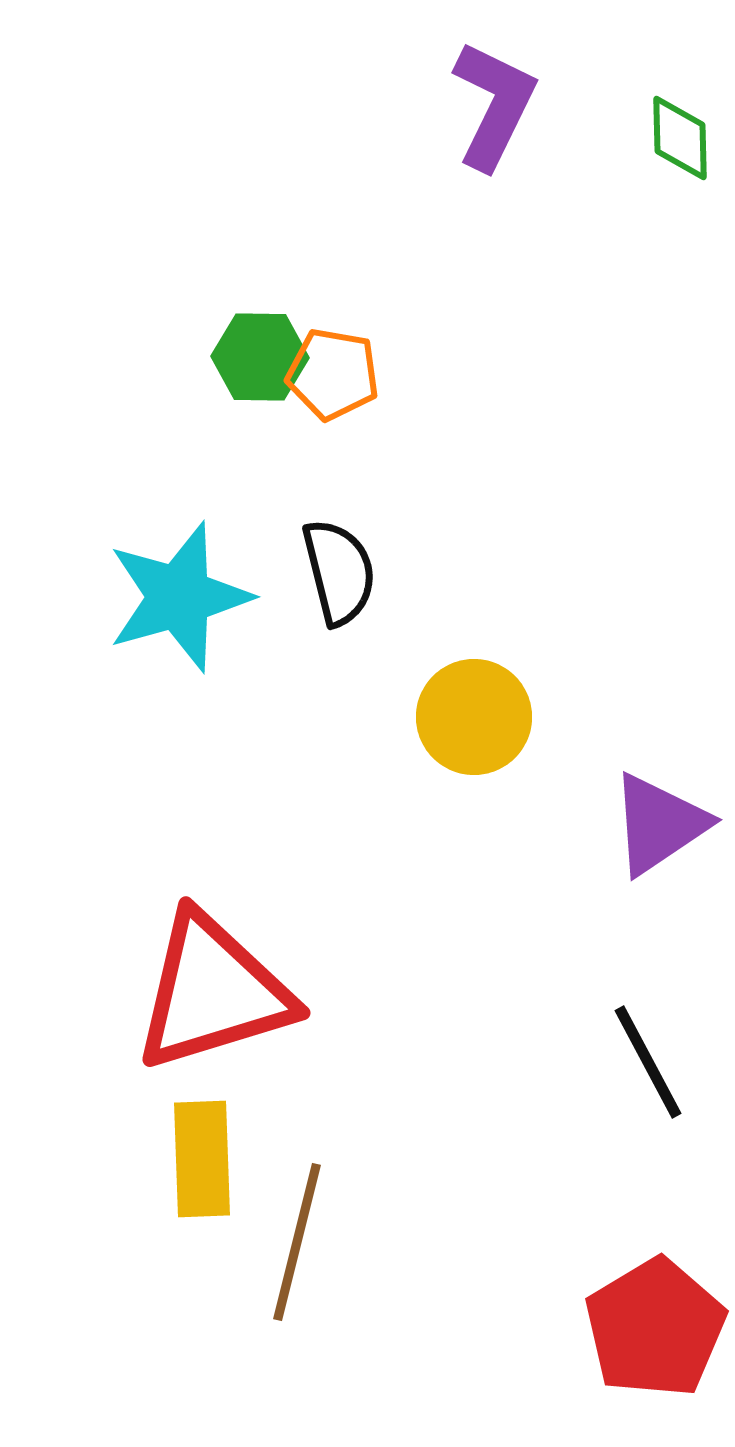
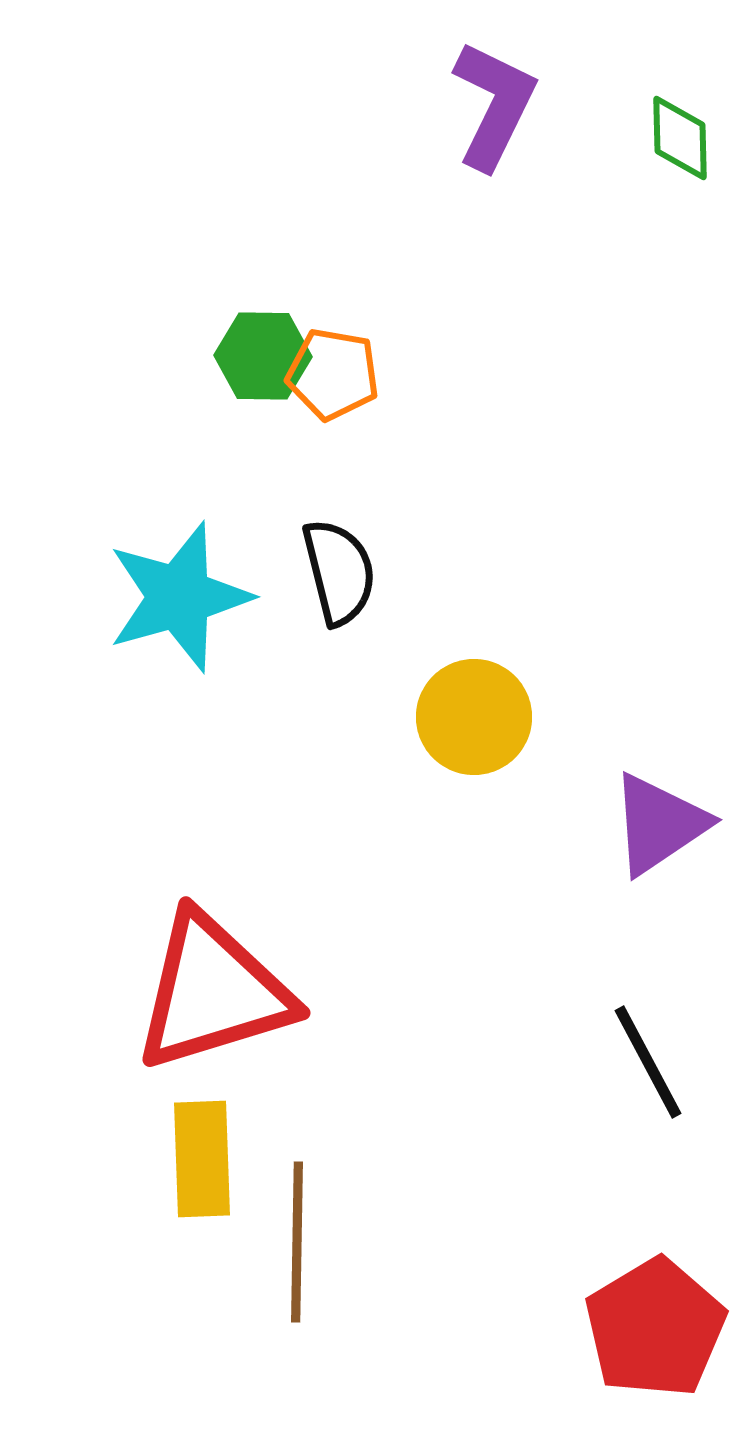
green hexagon: moved 3 px right, 1 px up
brown line: rotated 13 degrees counterclockwise
